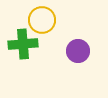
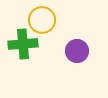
purple circle: moved 1 px left
